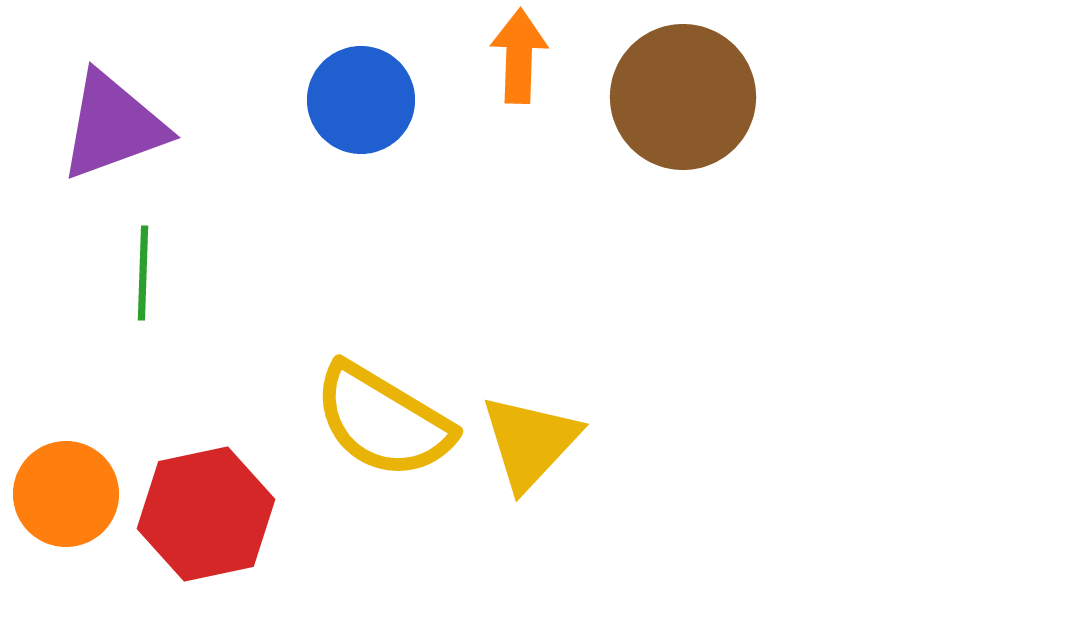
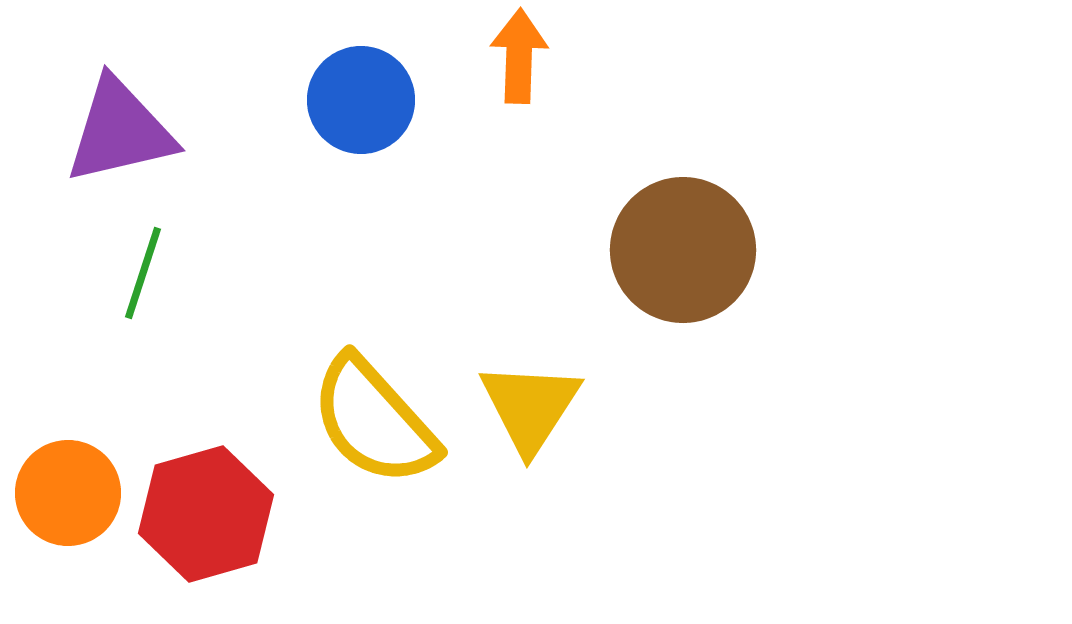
brown circle: moved 153 px down
purple triangle: moved 7 px right, 5 px down; rotated 7 degrees clockwise
green line: rotated 16 degrees clockwise
yellow semicircle: moved 9 px left; rotated 17 degrees clockwise
yellow triangle: moved 35 px up; rotated 10 degrees counterclockwise
orange circle: moved 2 px right, 1 px up
red hexagon: rotated 4 degrees counterclockwise
